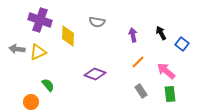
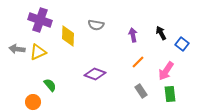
gray semicircle: moved 1 px left, 3 px down
pink arrow: rotated 96 degrees counterclockwise
green semicircle: moved 2 px right
orange circle: moved 2 px right
